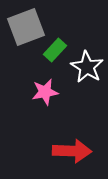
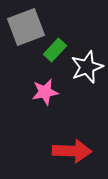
white star: rotated 20 degrees clockwise
